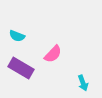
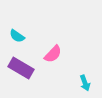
cyan semicircle: rotated 14 degrees clockwise
cyan arrow: moved 2 px right
